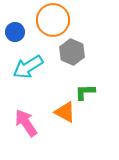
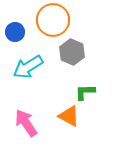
orange triangle: moved 4 px right, 4 px down
